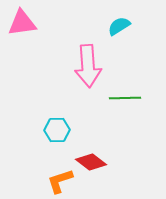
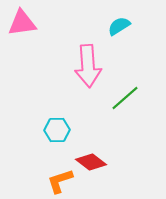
green line: rotated 40 degrees counterclockwise
